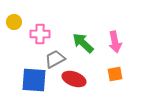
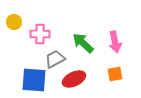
red ellipse: rotated 45 degrees counterclockwise
